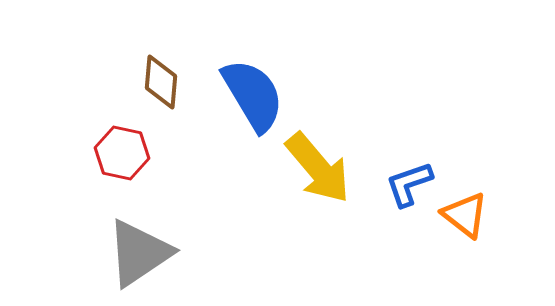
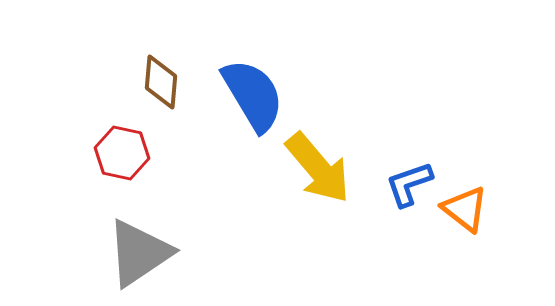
orange triangle: moved 6 px up
